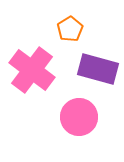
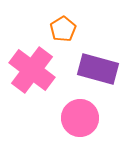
orange pentagon: moved 7 px left
pink circle: moved 1 px right, 1 px down
